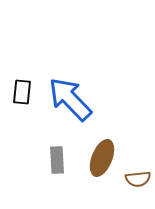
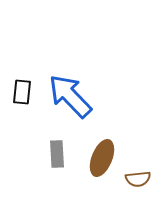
blue arrow: moved 3 px up
gray rectangle: moved 6 px up
